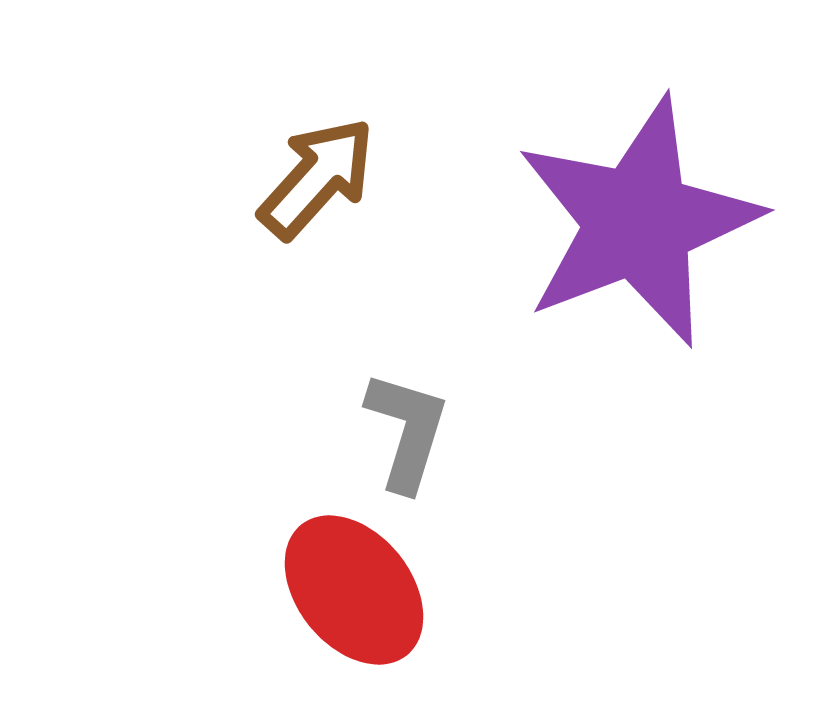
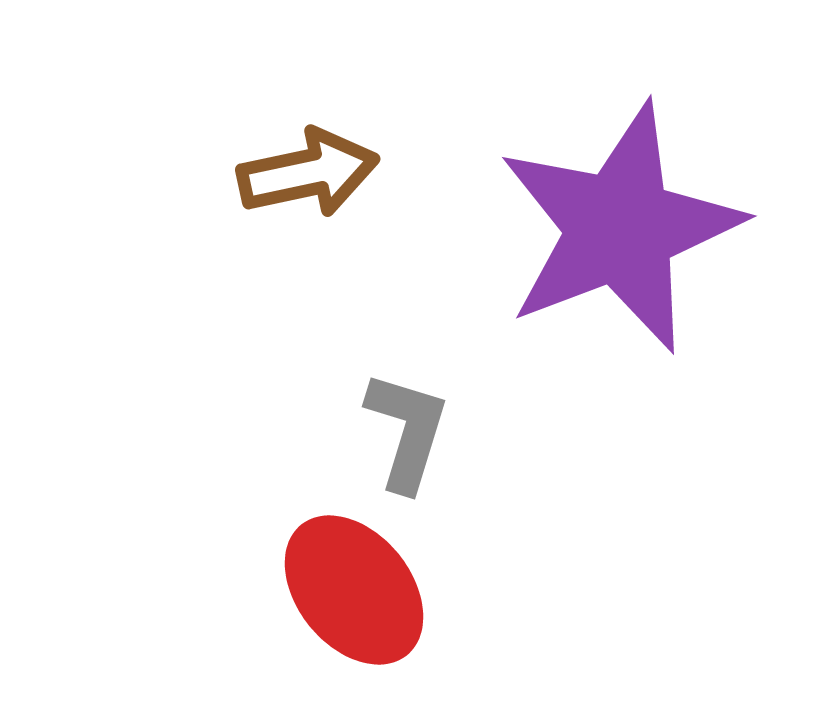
brown arrow: moved 9 px left, 5 px up; rotated 36 degrees clockwise
purple star: moved 18 px left, 6 px down
